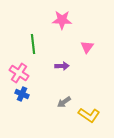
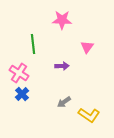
blue cross: rotated 24 degrees clockwise
